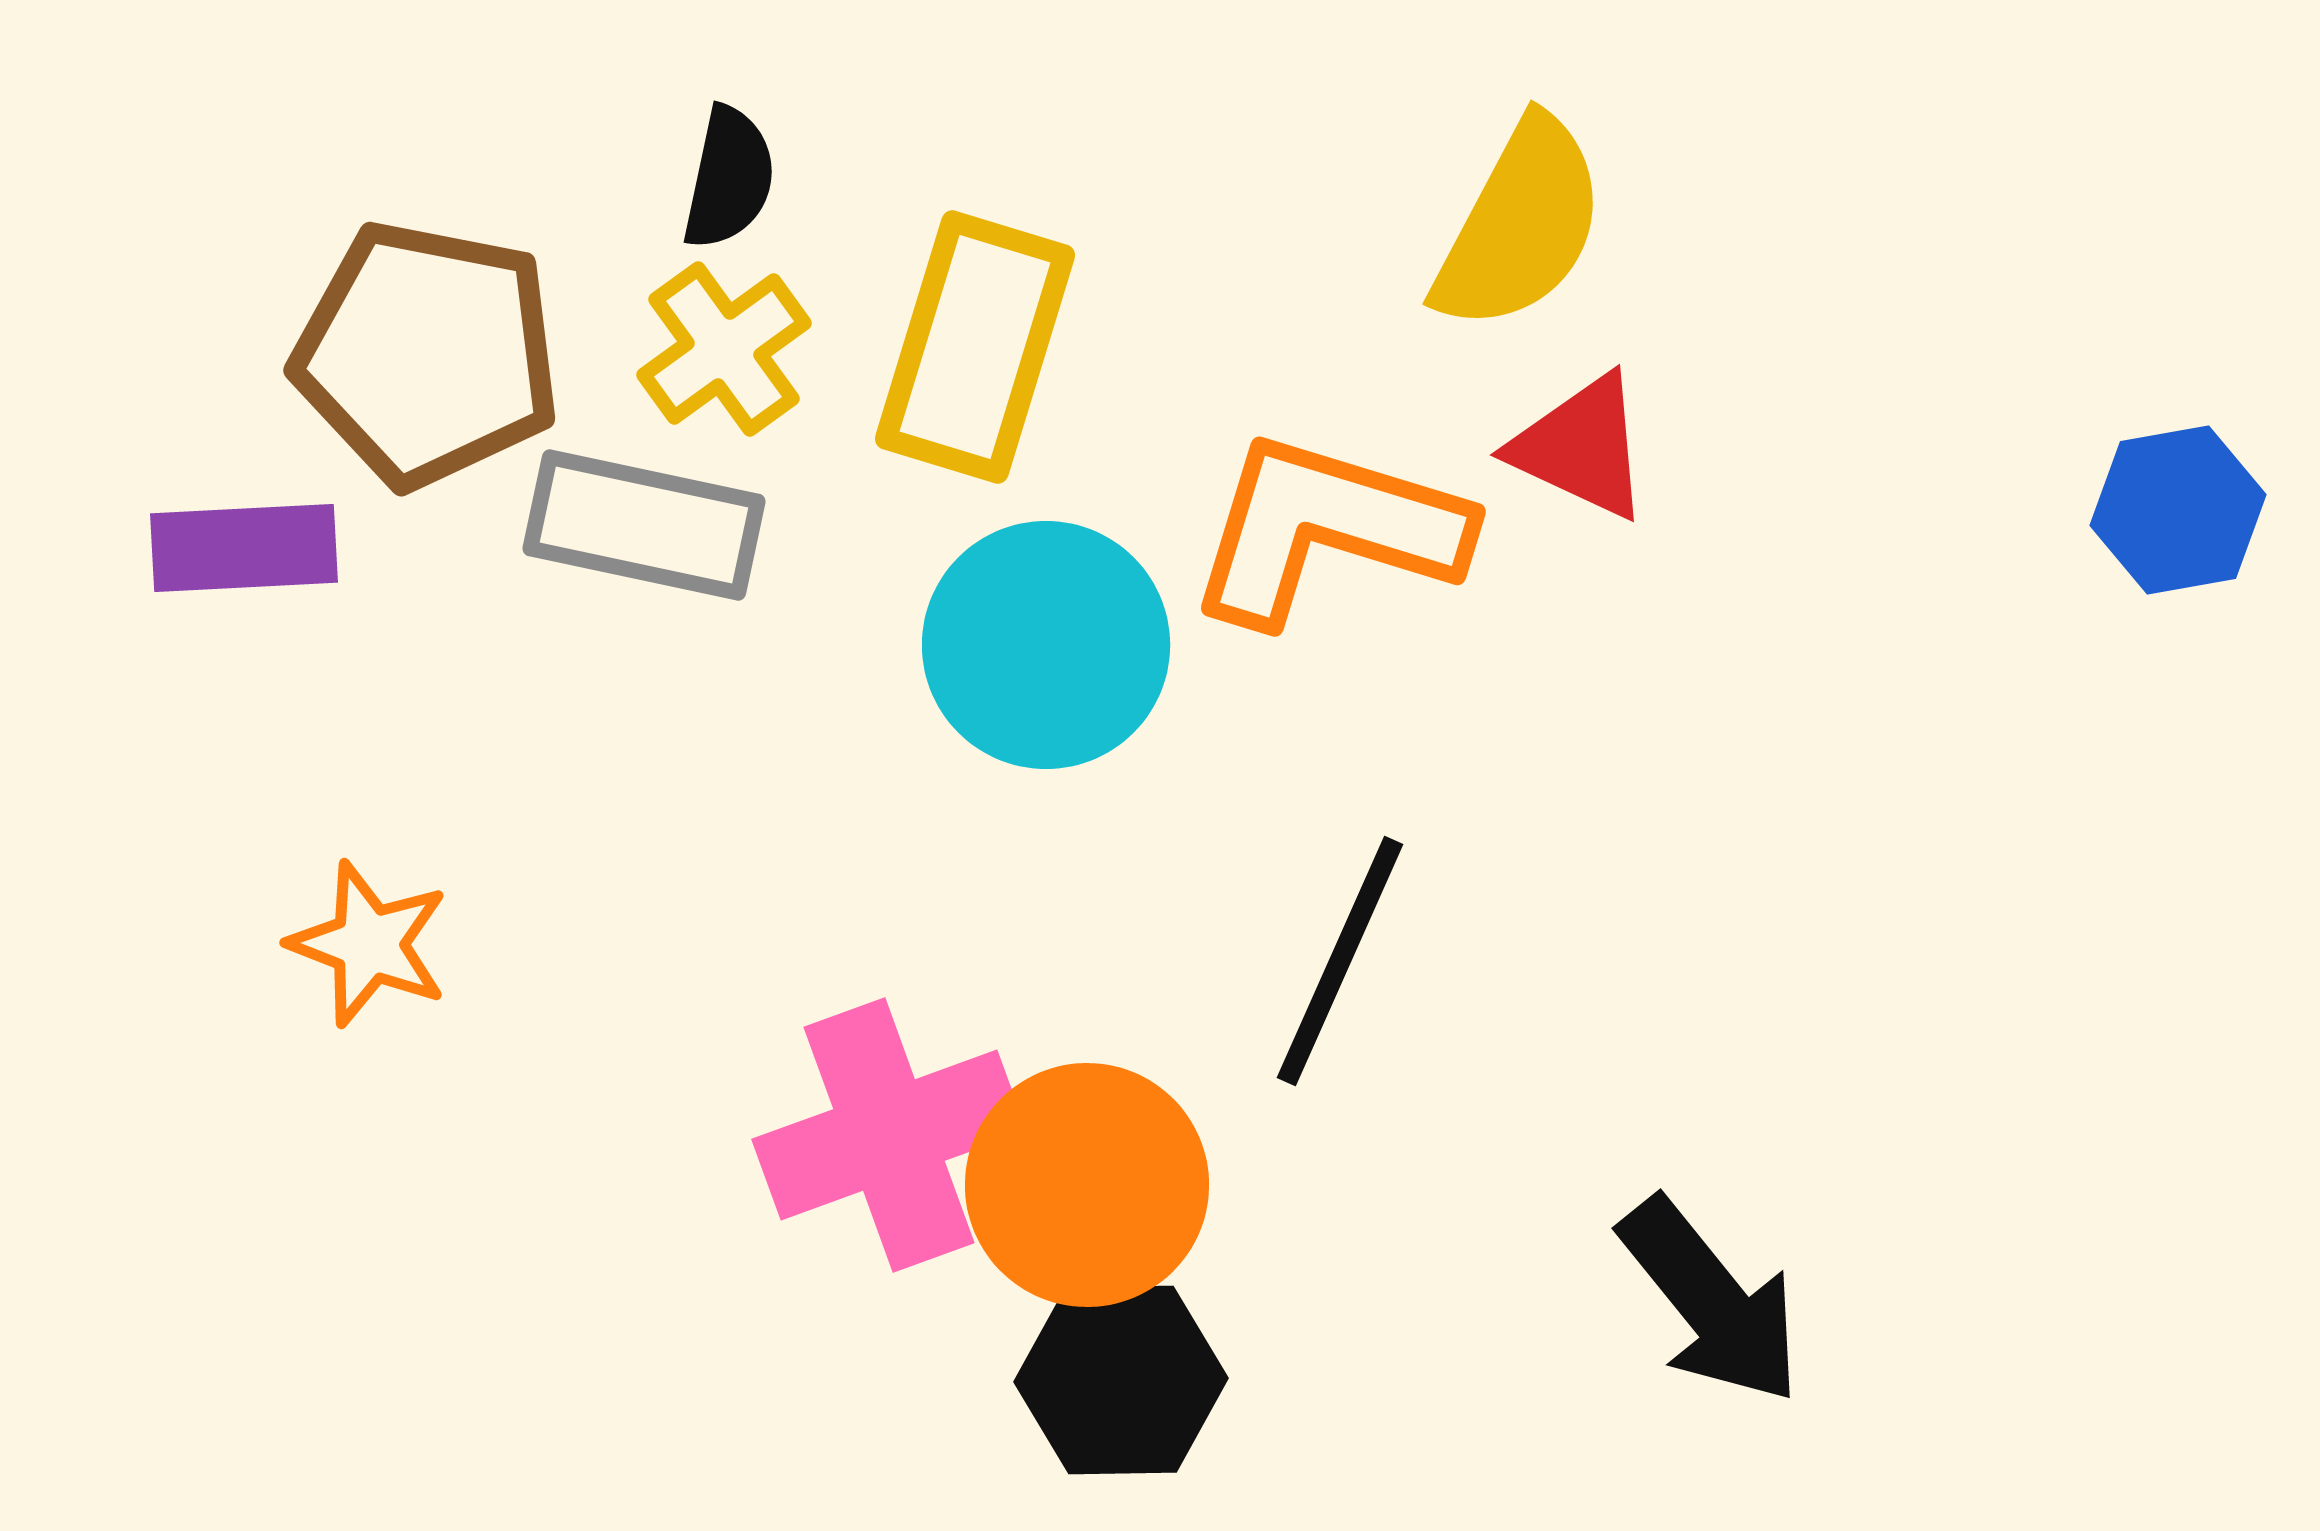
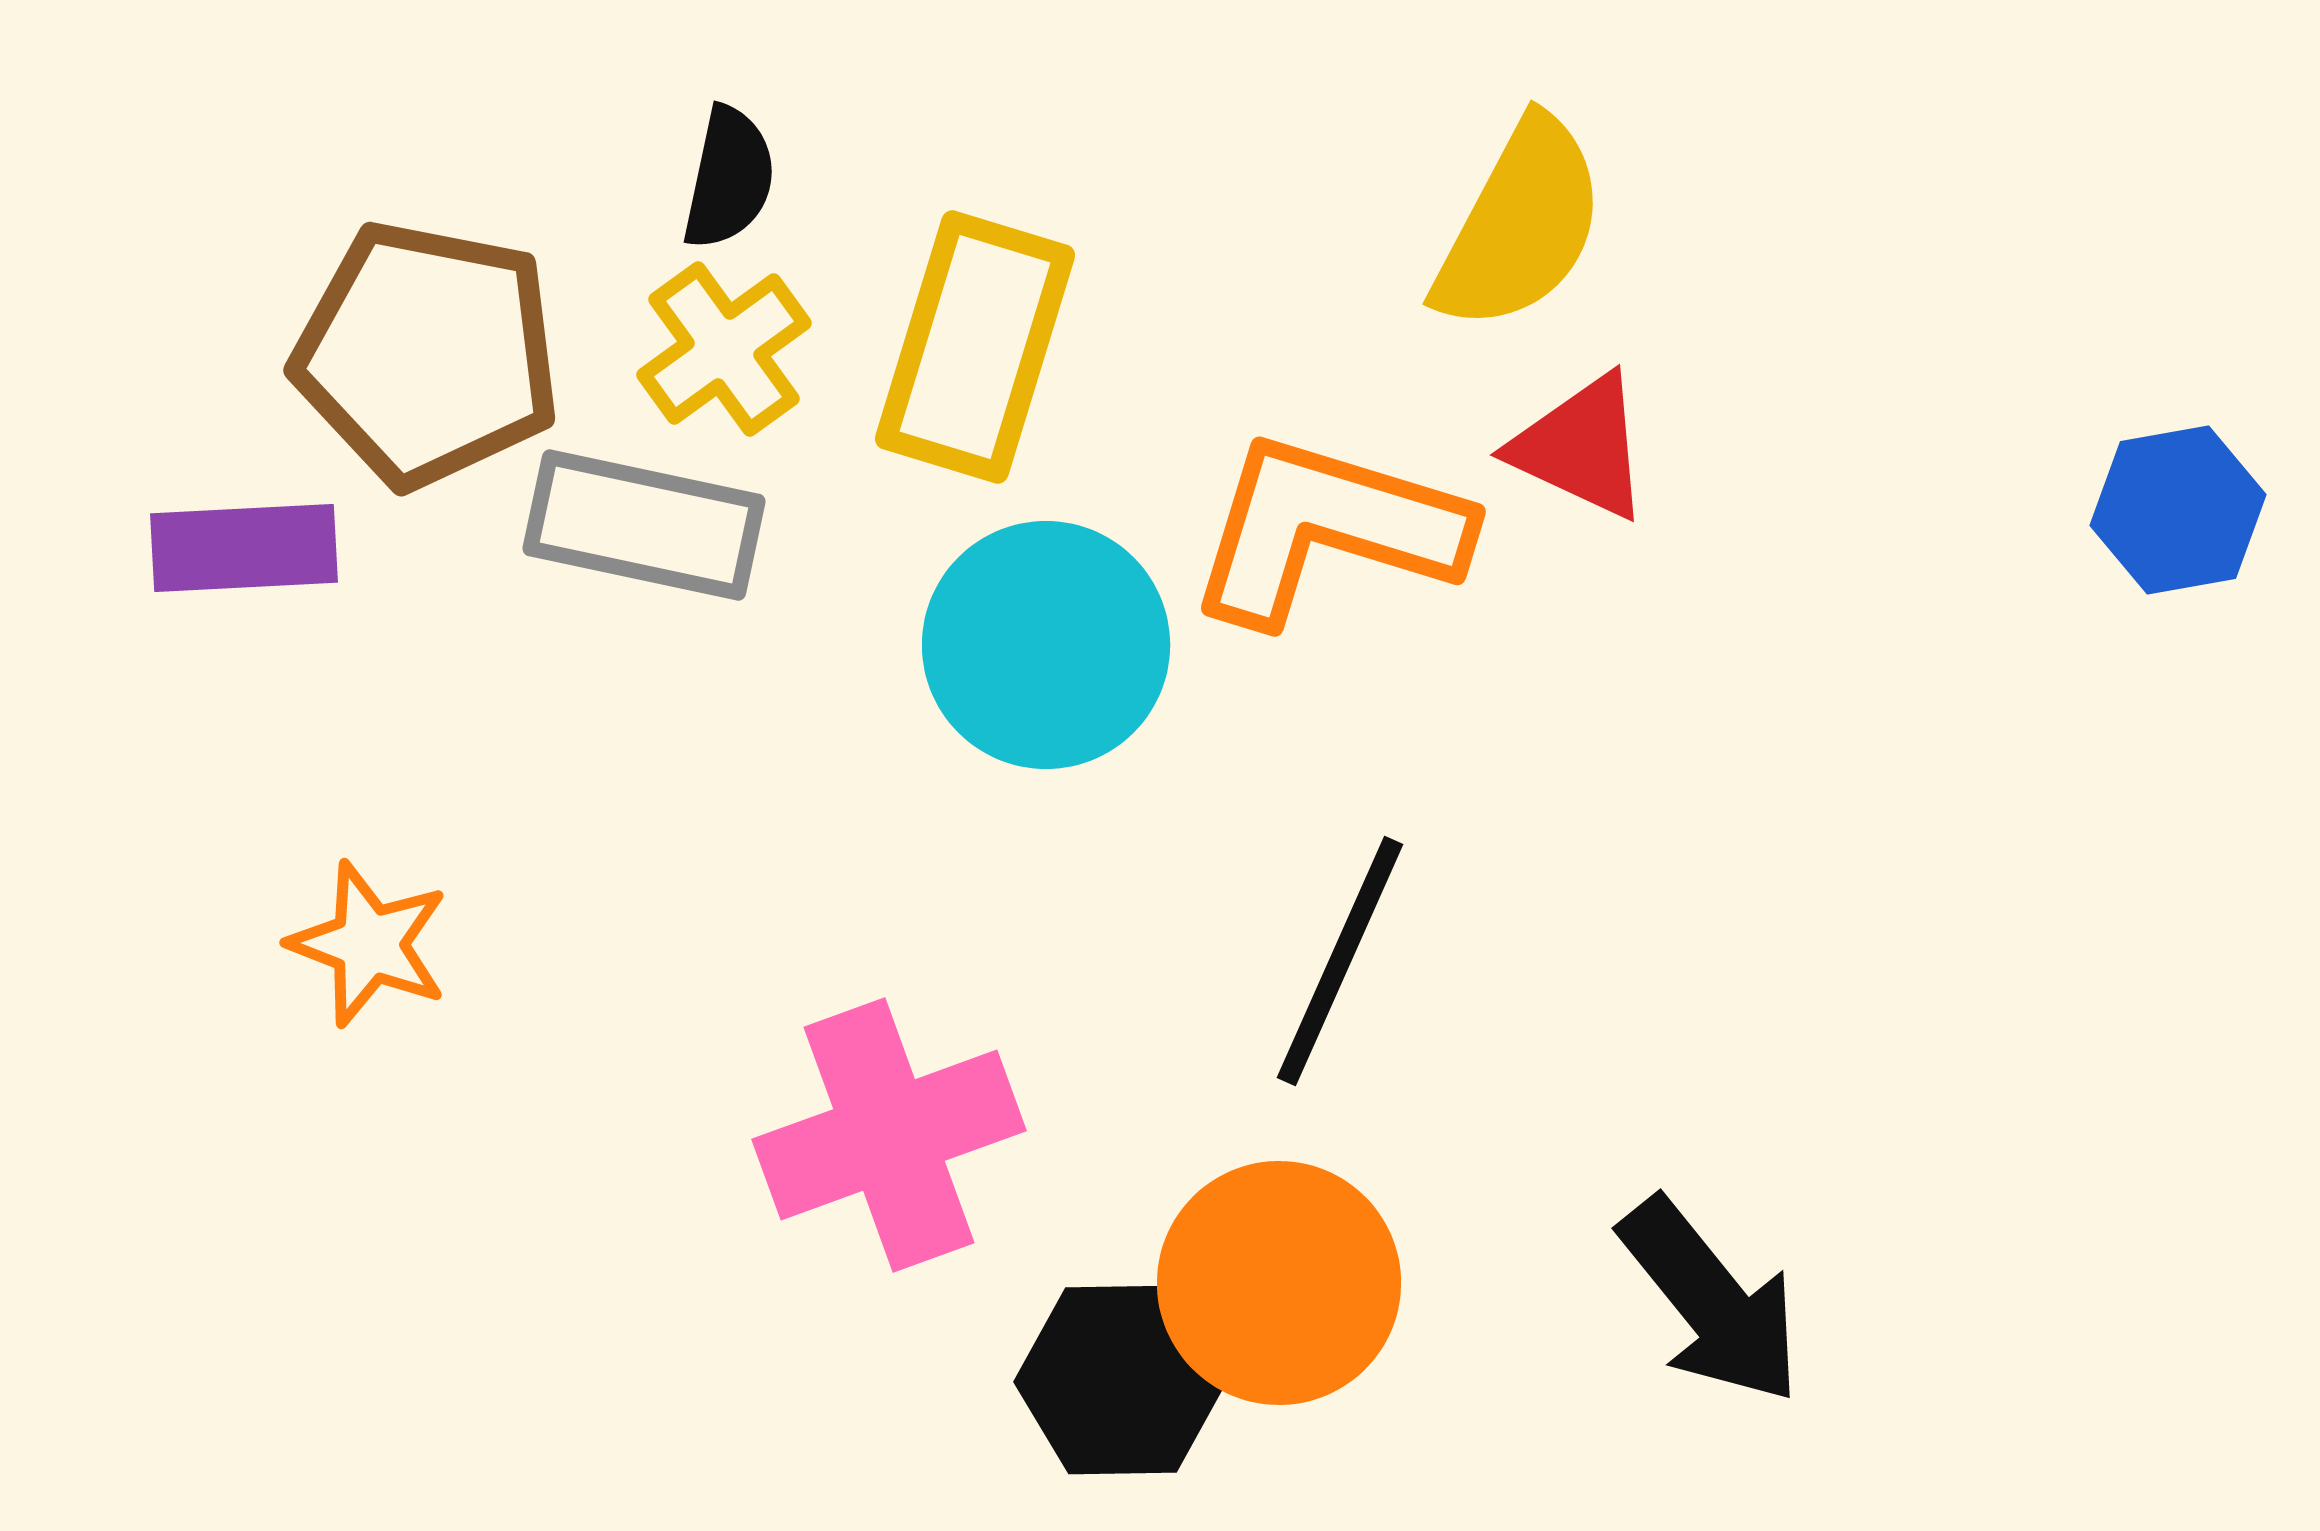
orange circle: moved 192 px right, 98 px down
